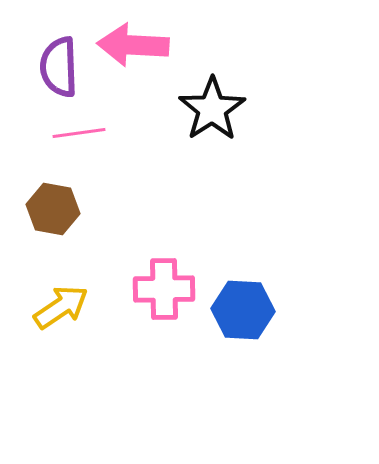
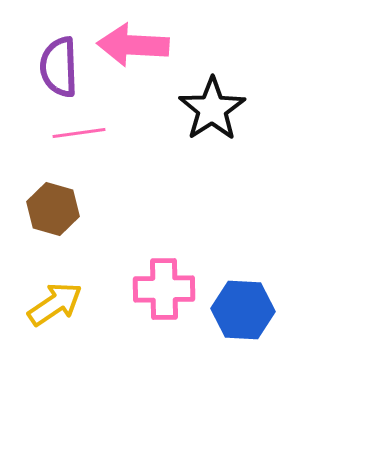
brown hexagon: rotated 6 degrees clockwise
yellow arrow: moved 6 px left, 3 px up
